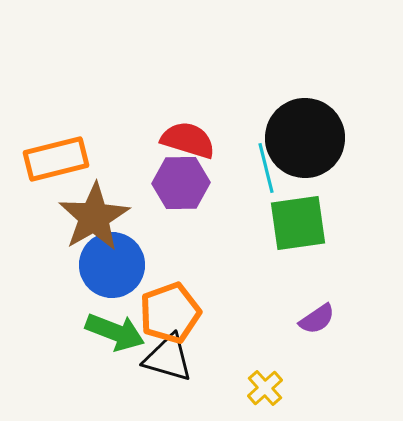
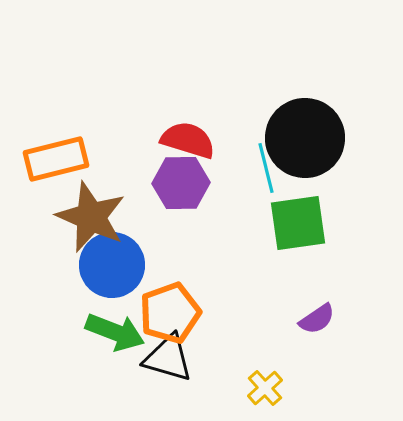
brown star: moved 3 px left; rotated 18 degrees counterclockwise
